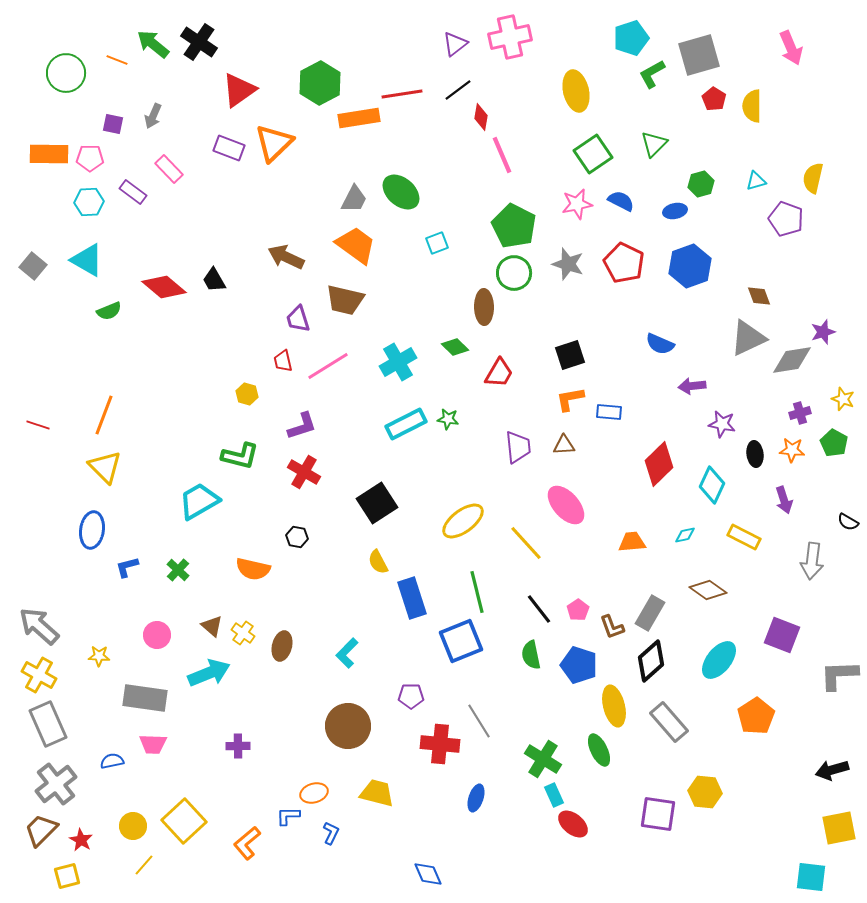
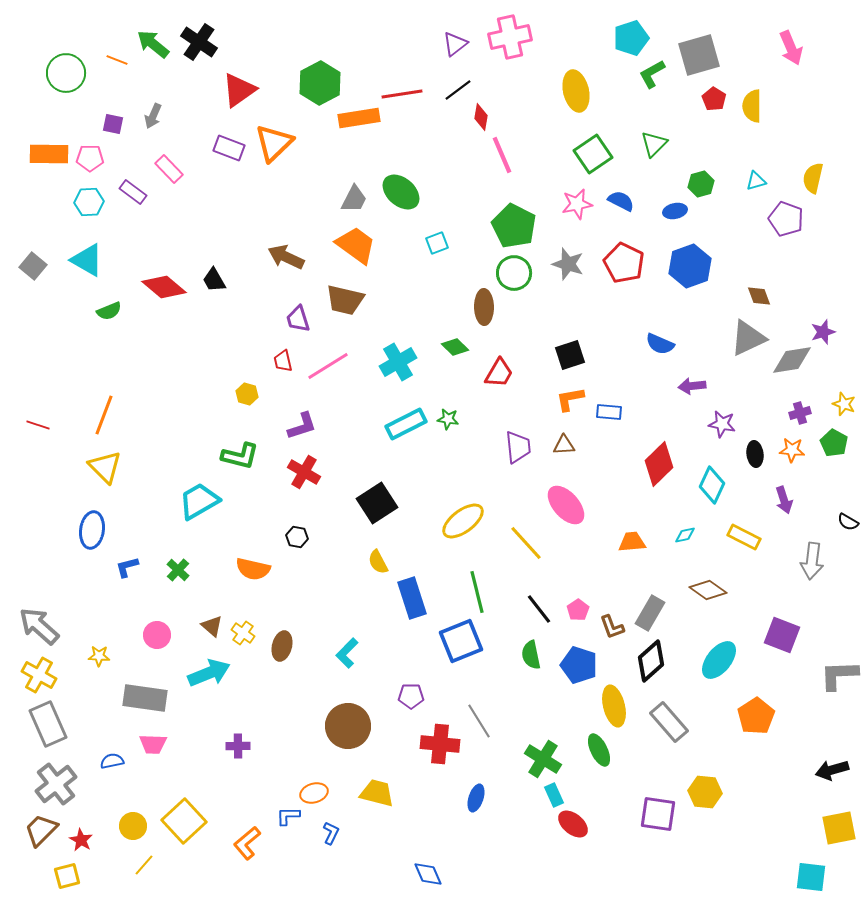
yellow star at (843, 399): moved 1 px right, 5 px down
